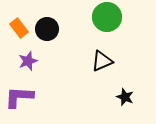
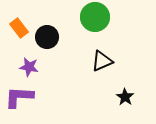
green circle: moved 12 px left
black circle: moved 8 px down
purple star: moved 1 px right, 6 px down; rotated 30 degrees clockwise
black star: rotated 12 degrees clockwise
